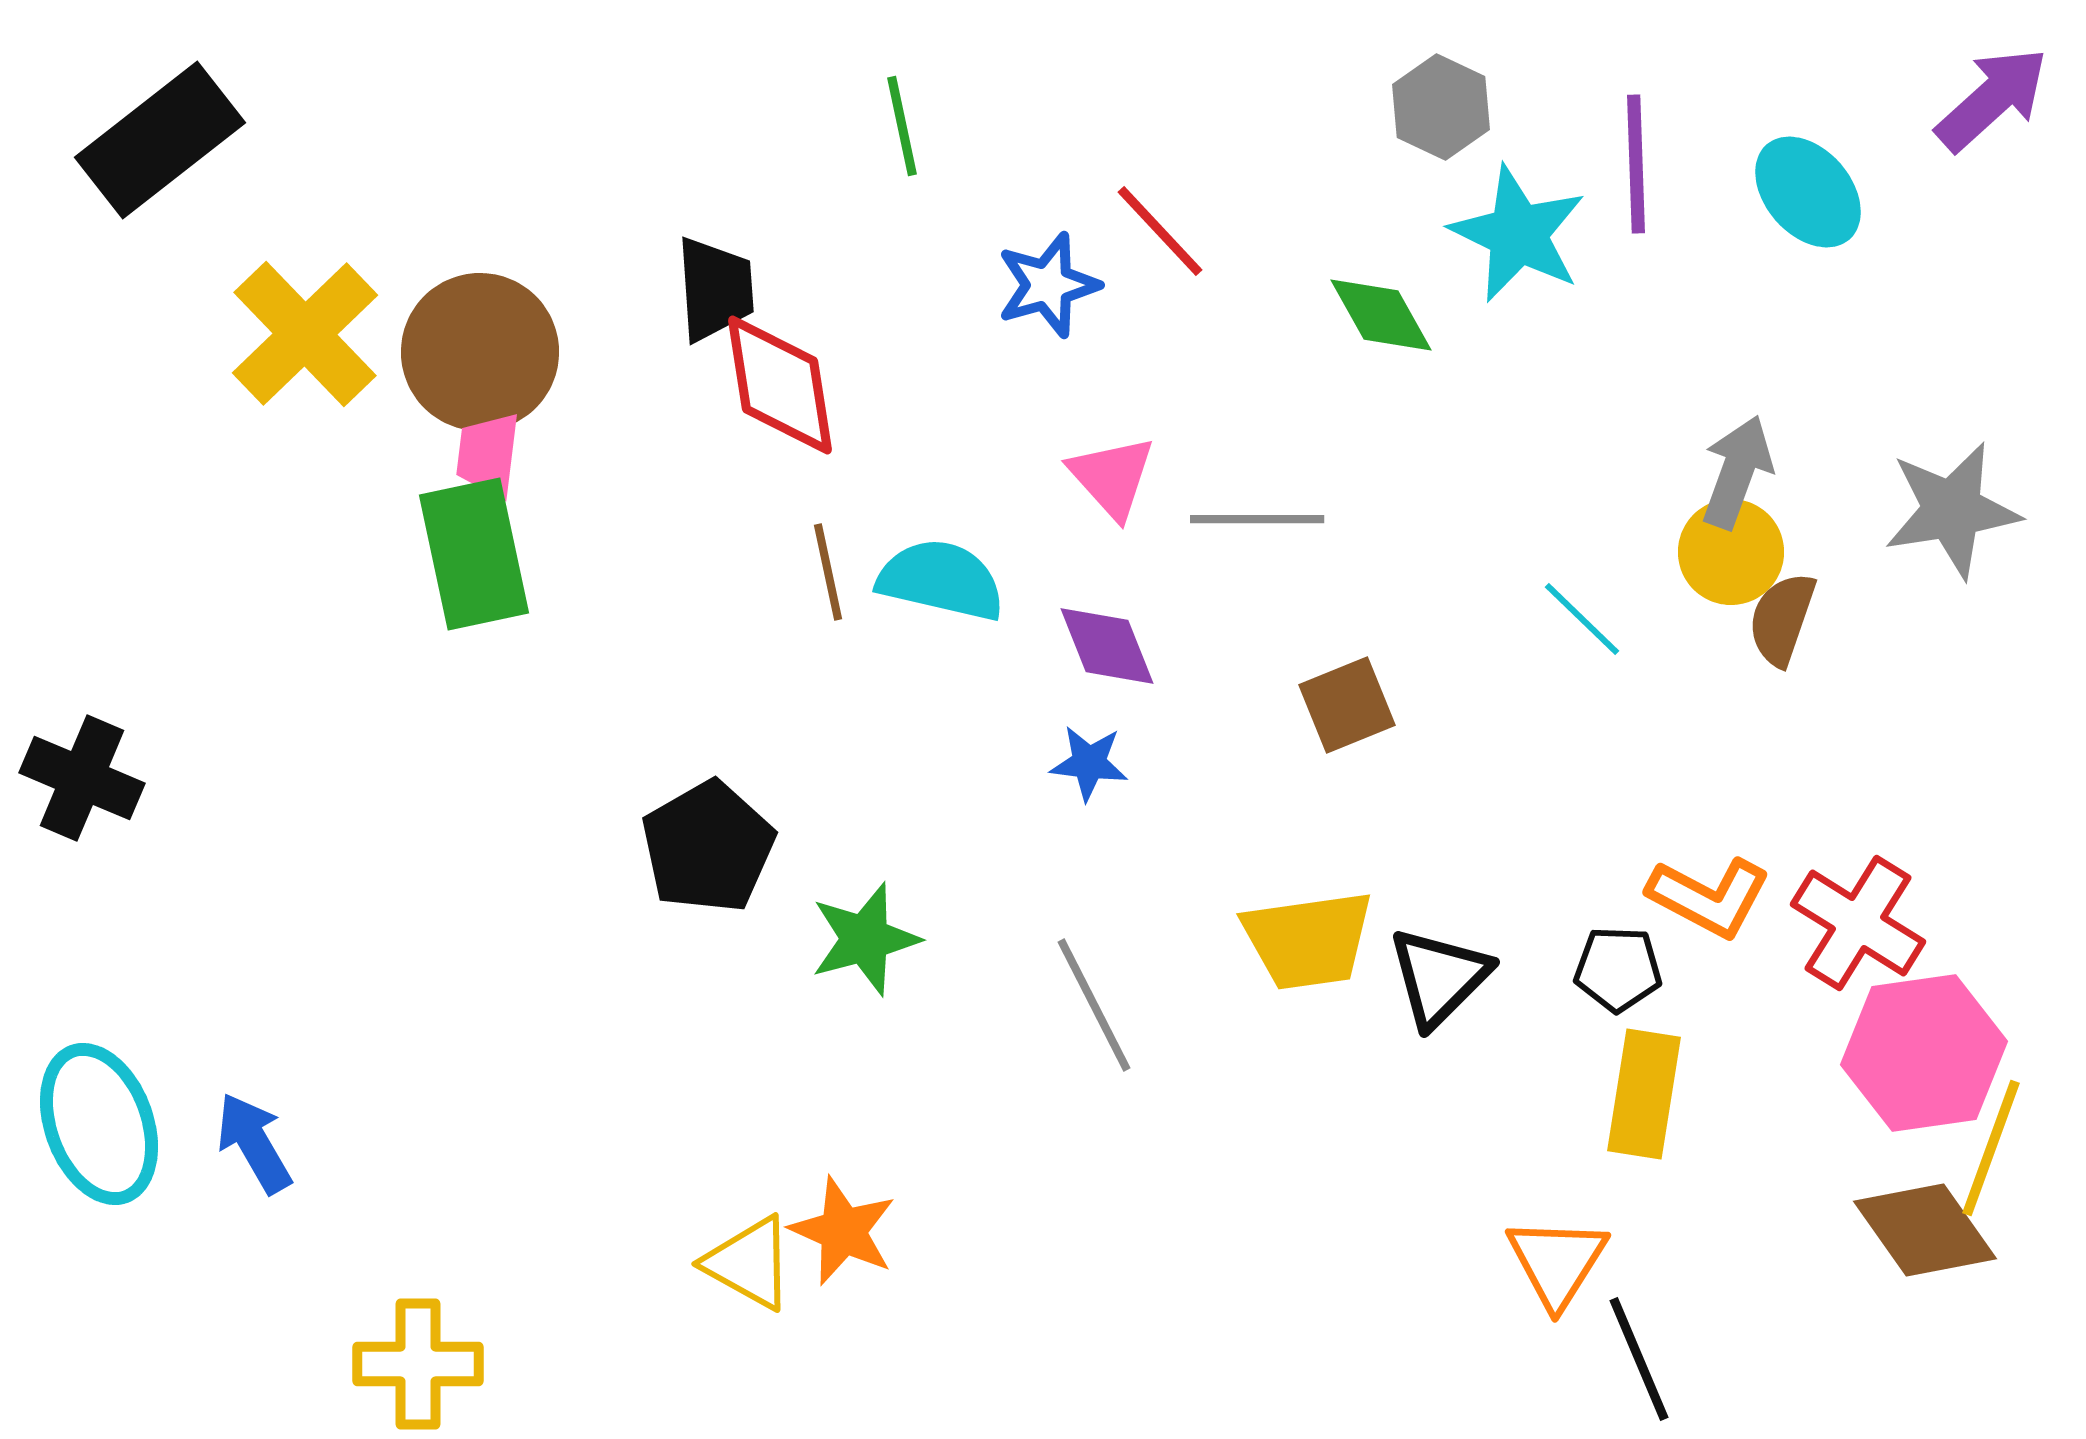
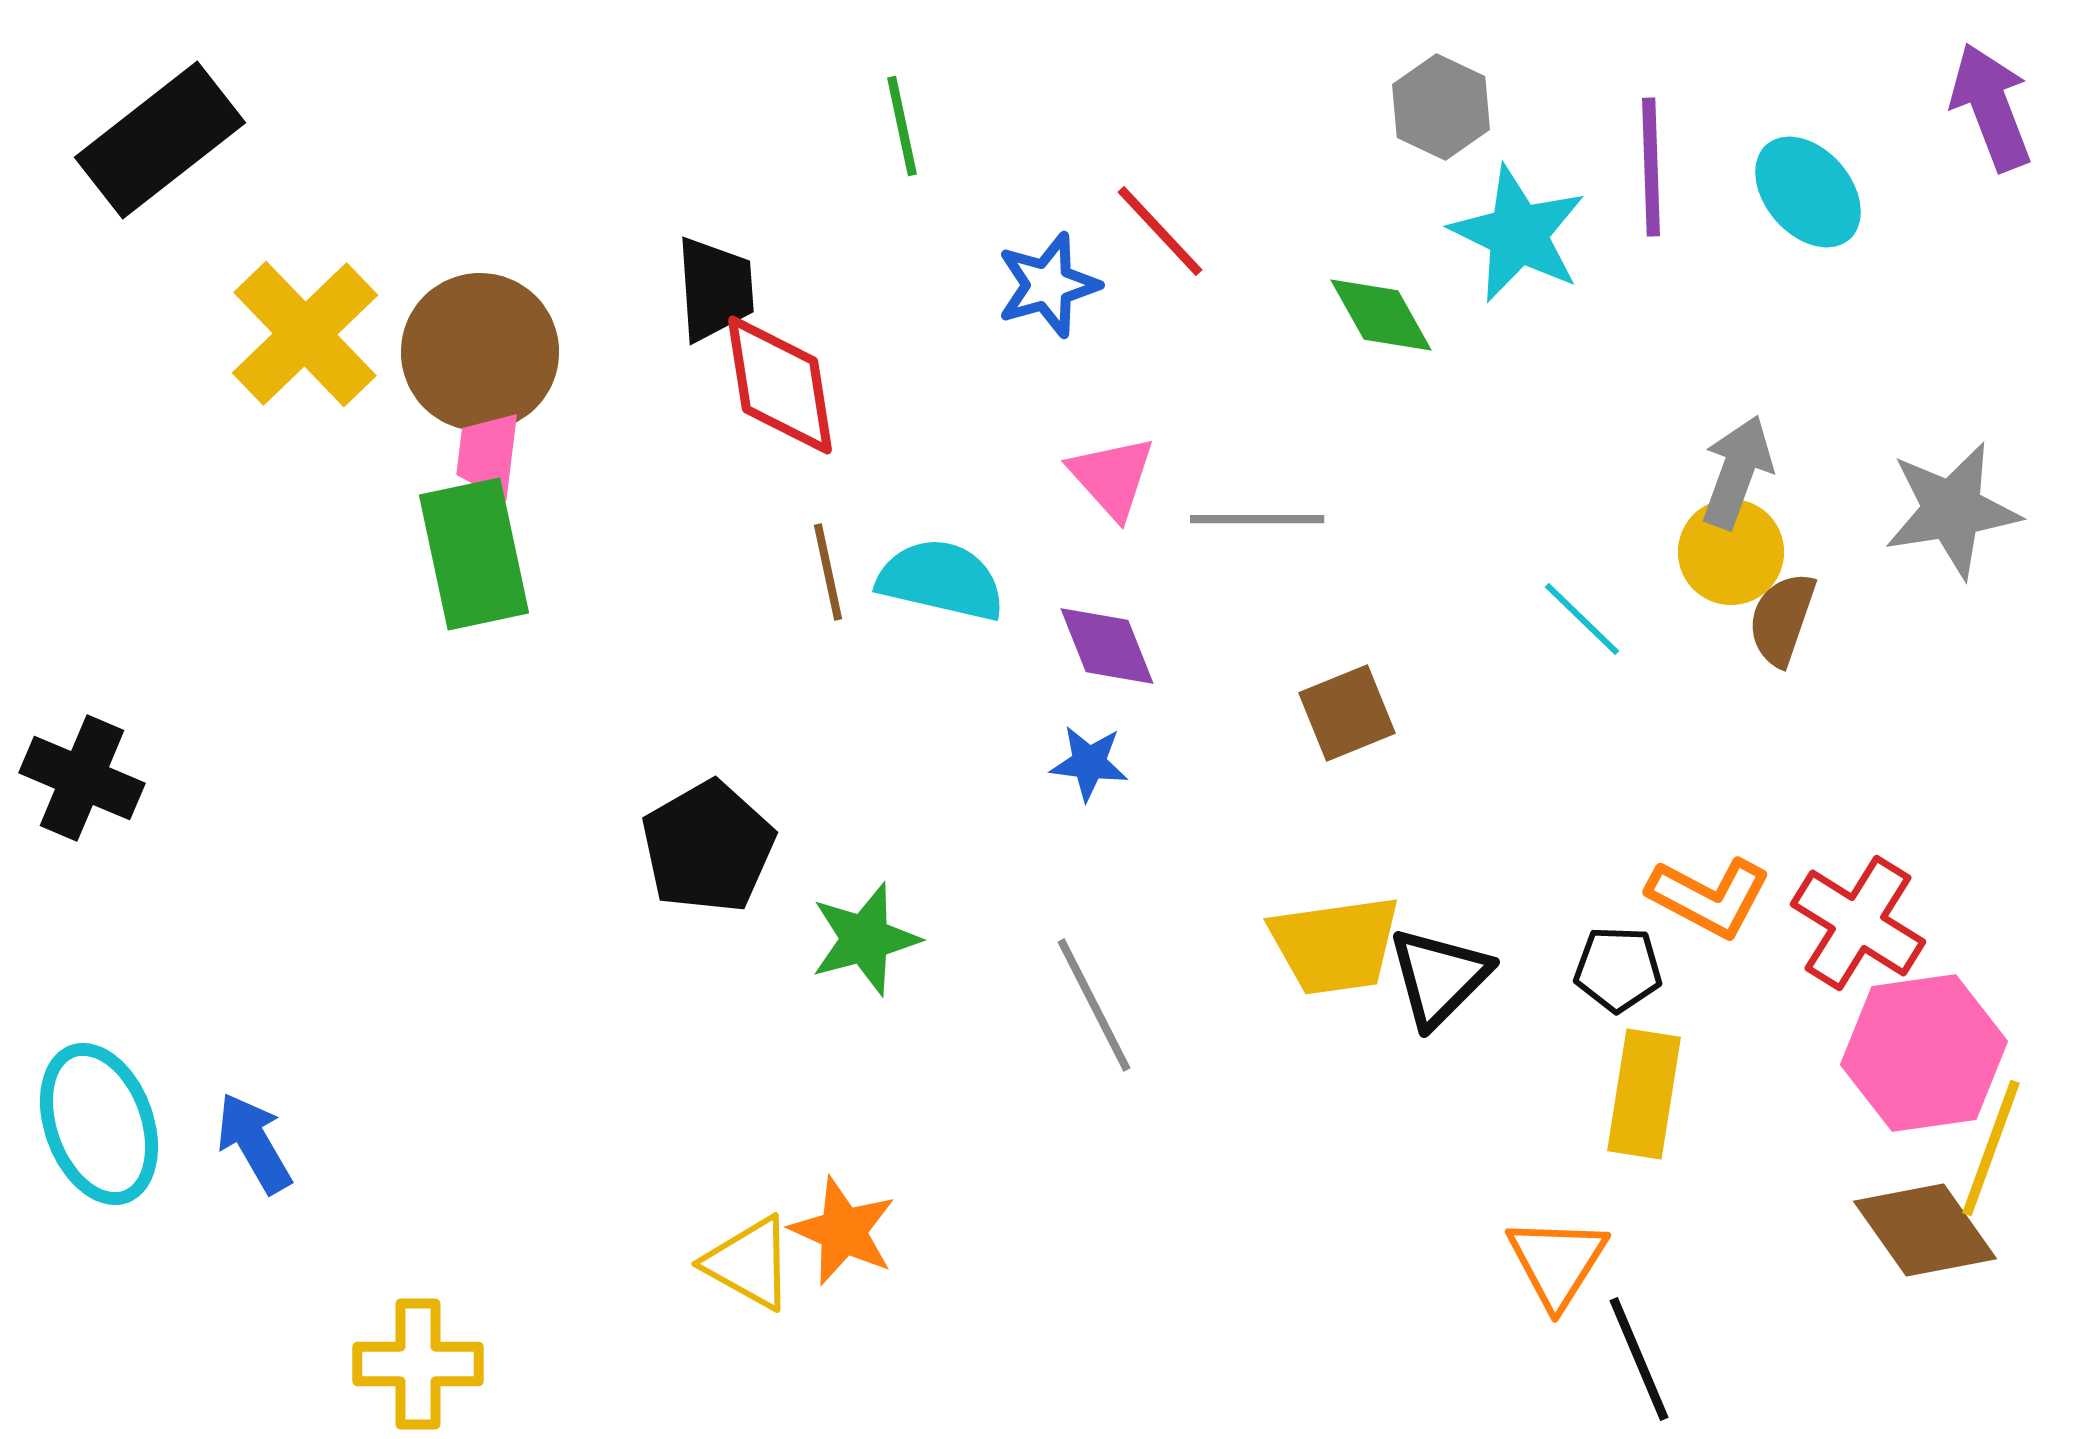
purple arrow at (1992, 99): moved 1 px left, 8 px down; rotated 69 degrees counterclockwise
purple line at (1636, 164): moved 15 px right, 3 px down
brown square at (1347, 705): moved 8 px down
yellow trapezoid at (1308, 940): moved 27 px right, 5 px down
